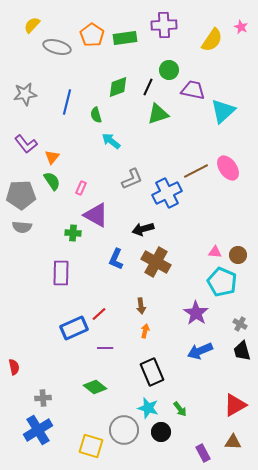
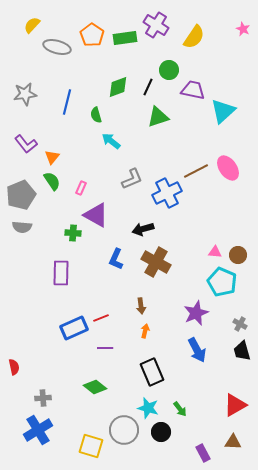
purple cross at (164, 25): moved 8 px left; rotated 35 degrees clockwise
pink star at (241, 27): moved 2 px right, 2 px down
yellow semicircle at (212, 40): moved 18 px left, 3 px up
green triangle at (158, 114): moved 3 px down
gray pentagon at (21, 195): rotated 20 degrees counterclockwise
purple star at (196, 313): rotated 15 degrees clockwise
red line at (99, 314): moved 2 px right, 4 px down; rotated 21 degrees clockwise
blue arrow at (200, 351): moved 3 px left, 1 px up; rotated 95 degrees counterclockwise
